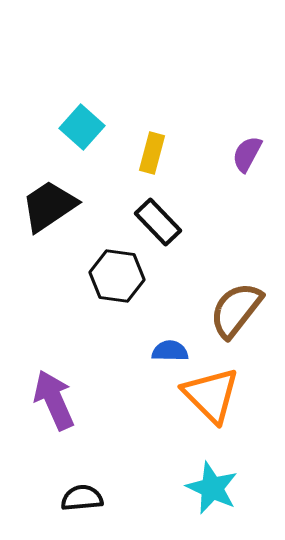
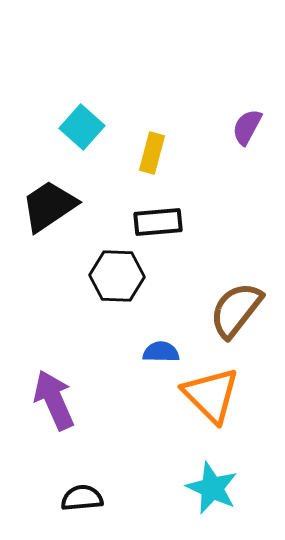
purple semicircle: moved 27 px up
black rectangle: rotated 51 degrees counterclockwise
black hexagon: rotated 6 degrees counterclockwise
blue semicircle: moved 9 px left, 1 px down
